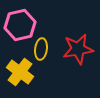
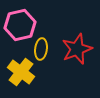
red star: moved 1 px left; rotated 12 degrees counterclockwise
yellow cross: moved 1 px right
